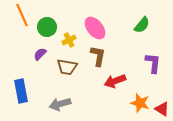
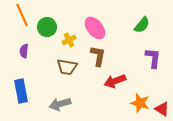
purple semicircle: moved 16 px left, 3 px up; rotated 40 degrees counterclockwise
purple L-shape: moved 5 px up
